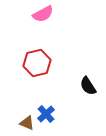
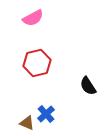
pink semicircle: moved 10 px left, 4 px down
